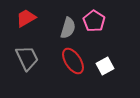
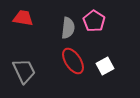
red trapezoid: moved 3 px left; rotated 40 degrees clockwise
gray semicircle: rotated 10 degrees counterclockwise
gray trapezoid: moved 3 px left, 13 px down
